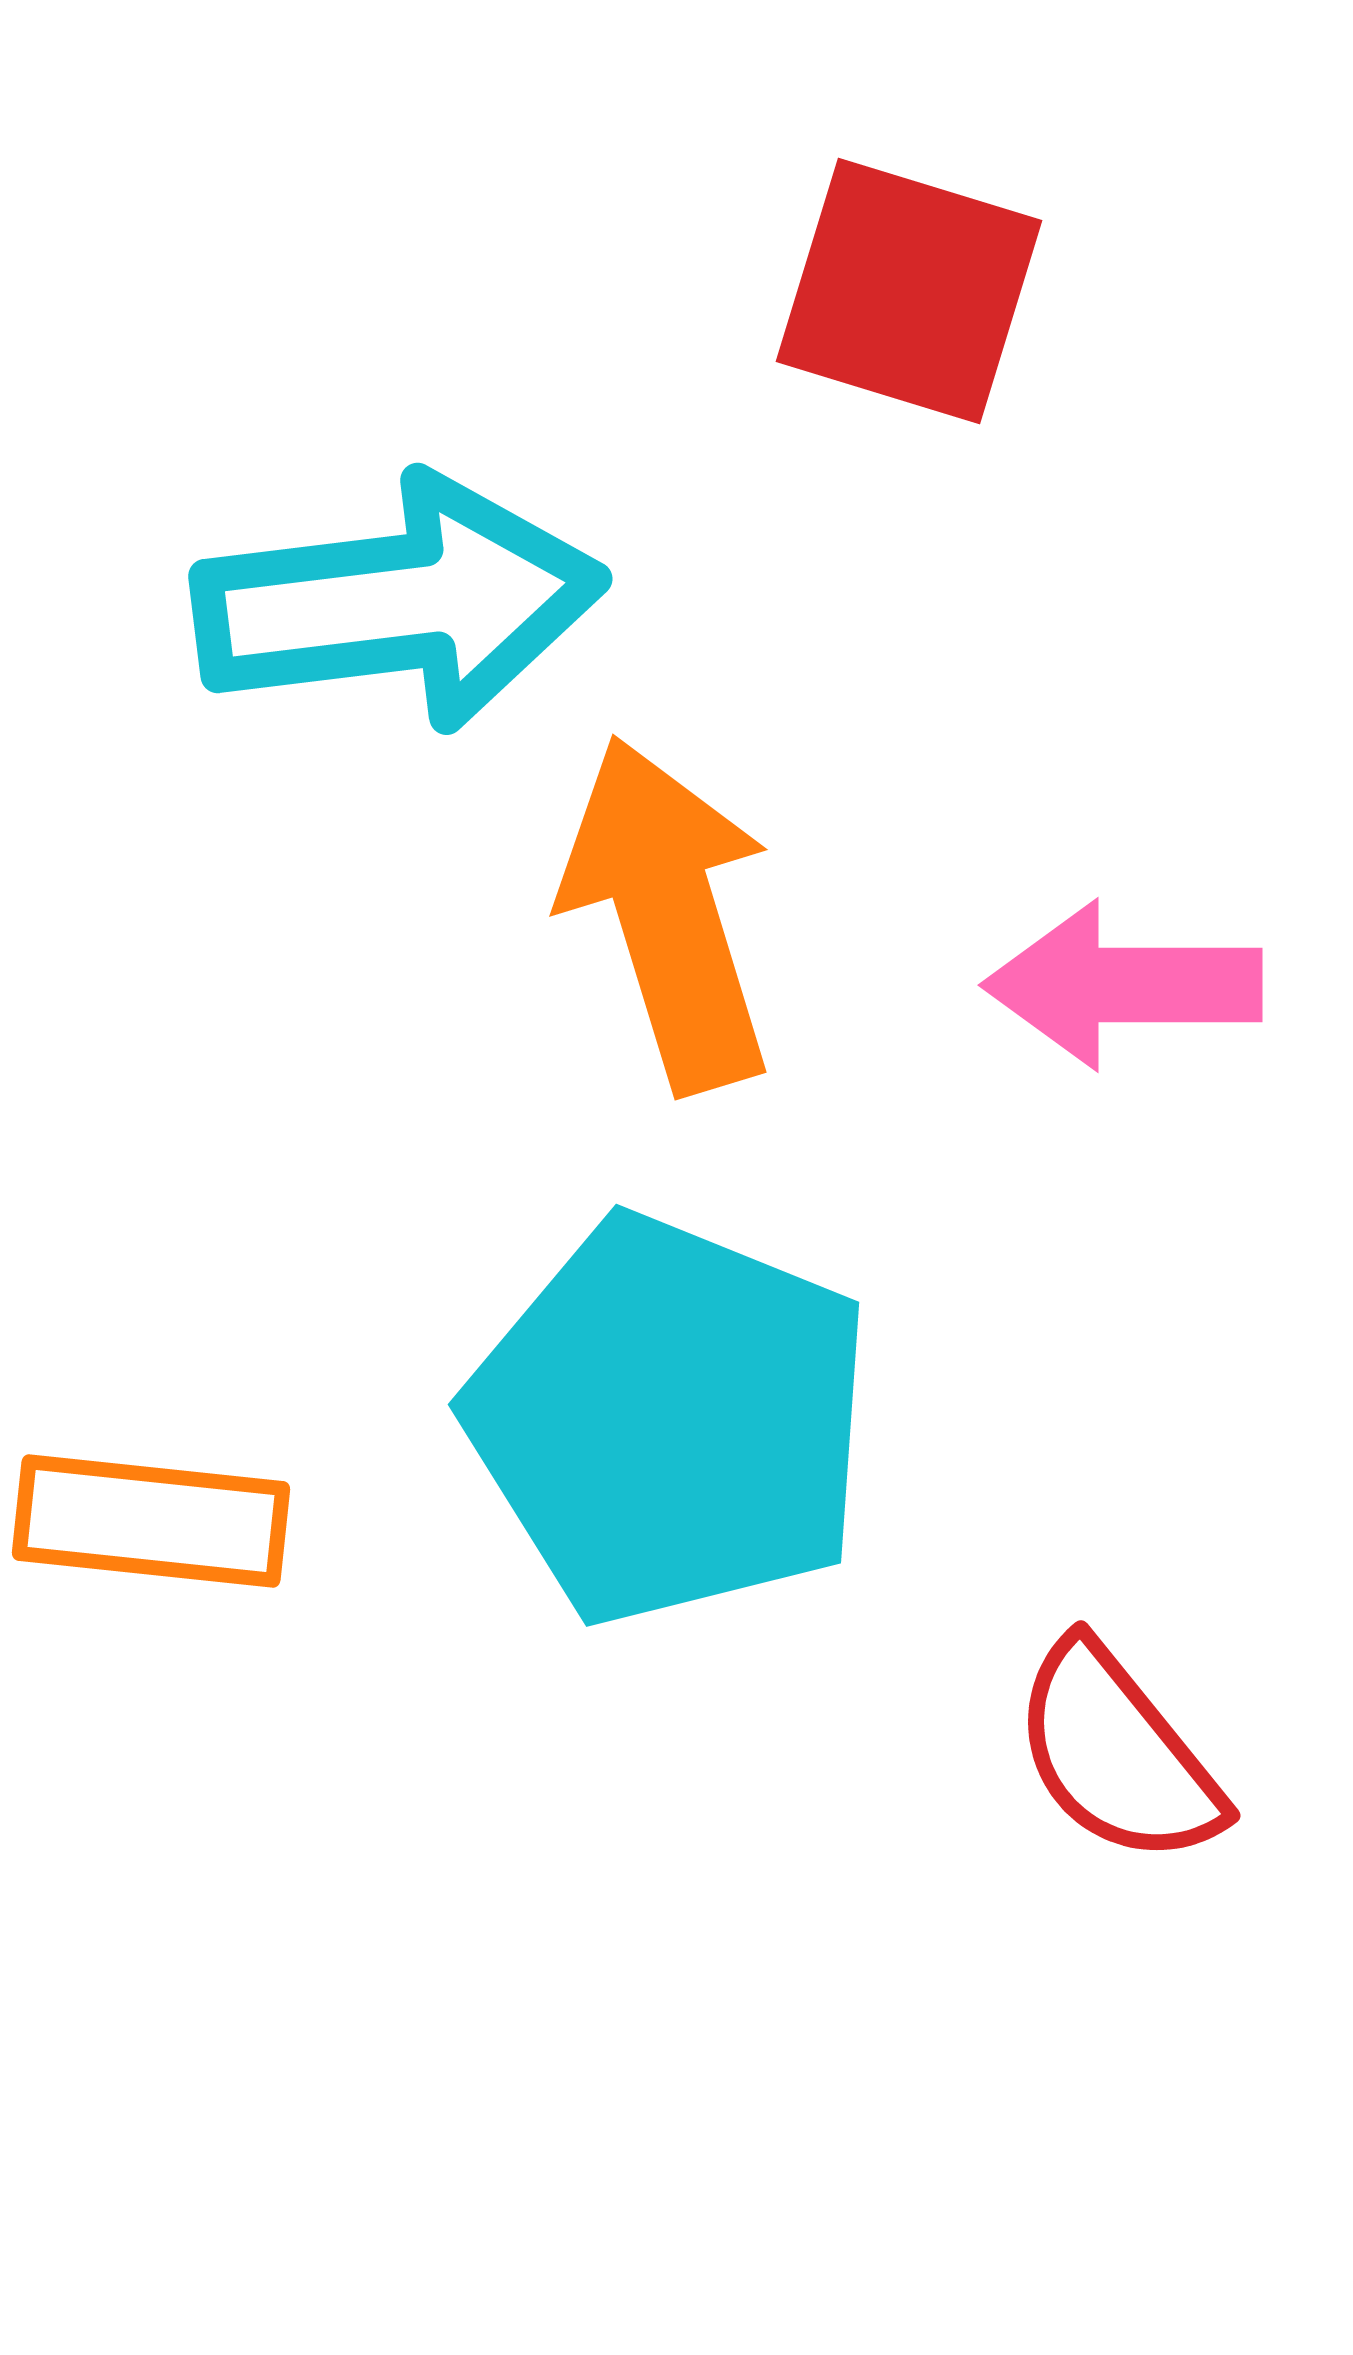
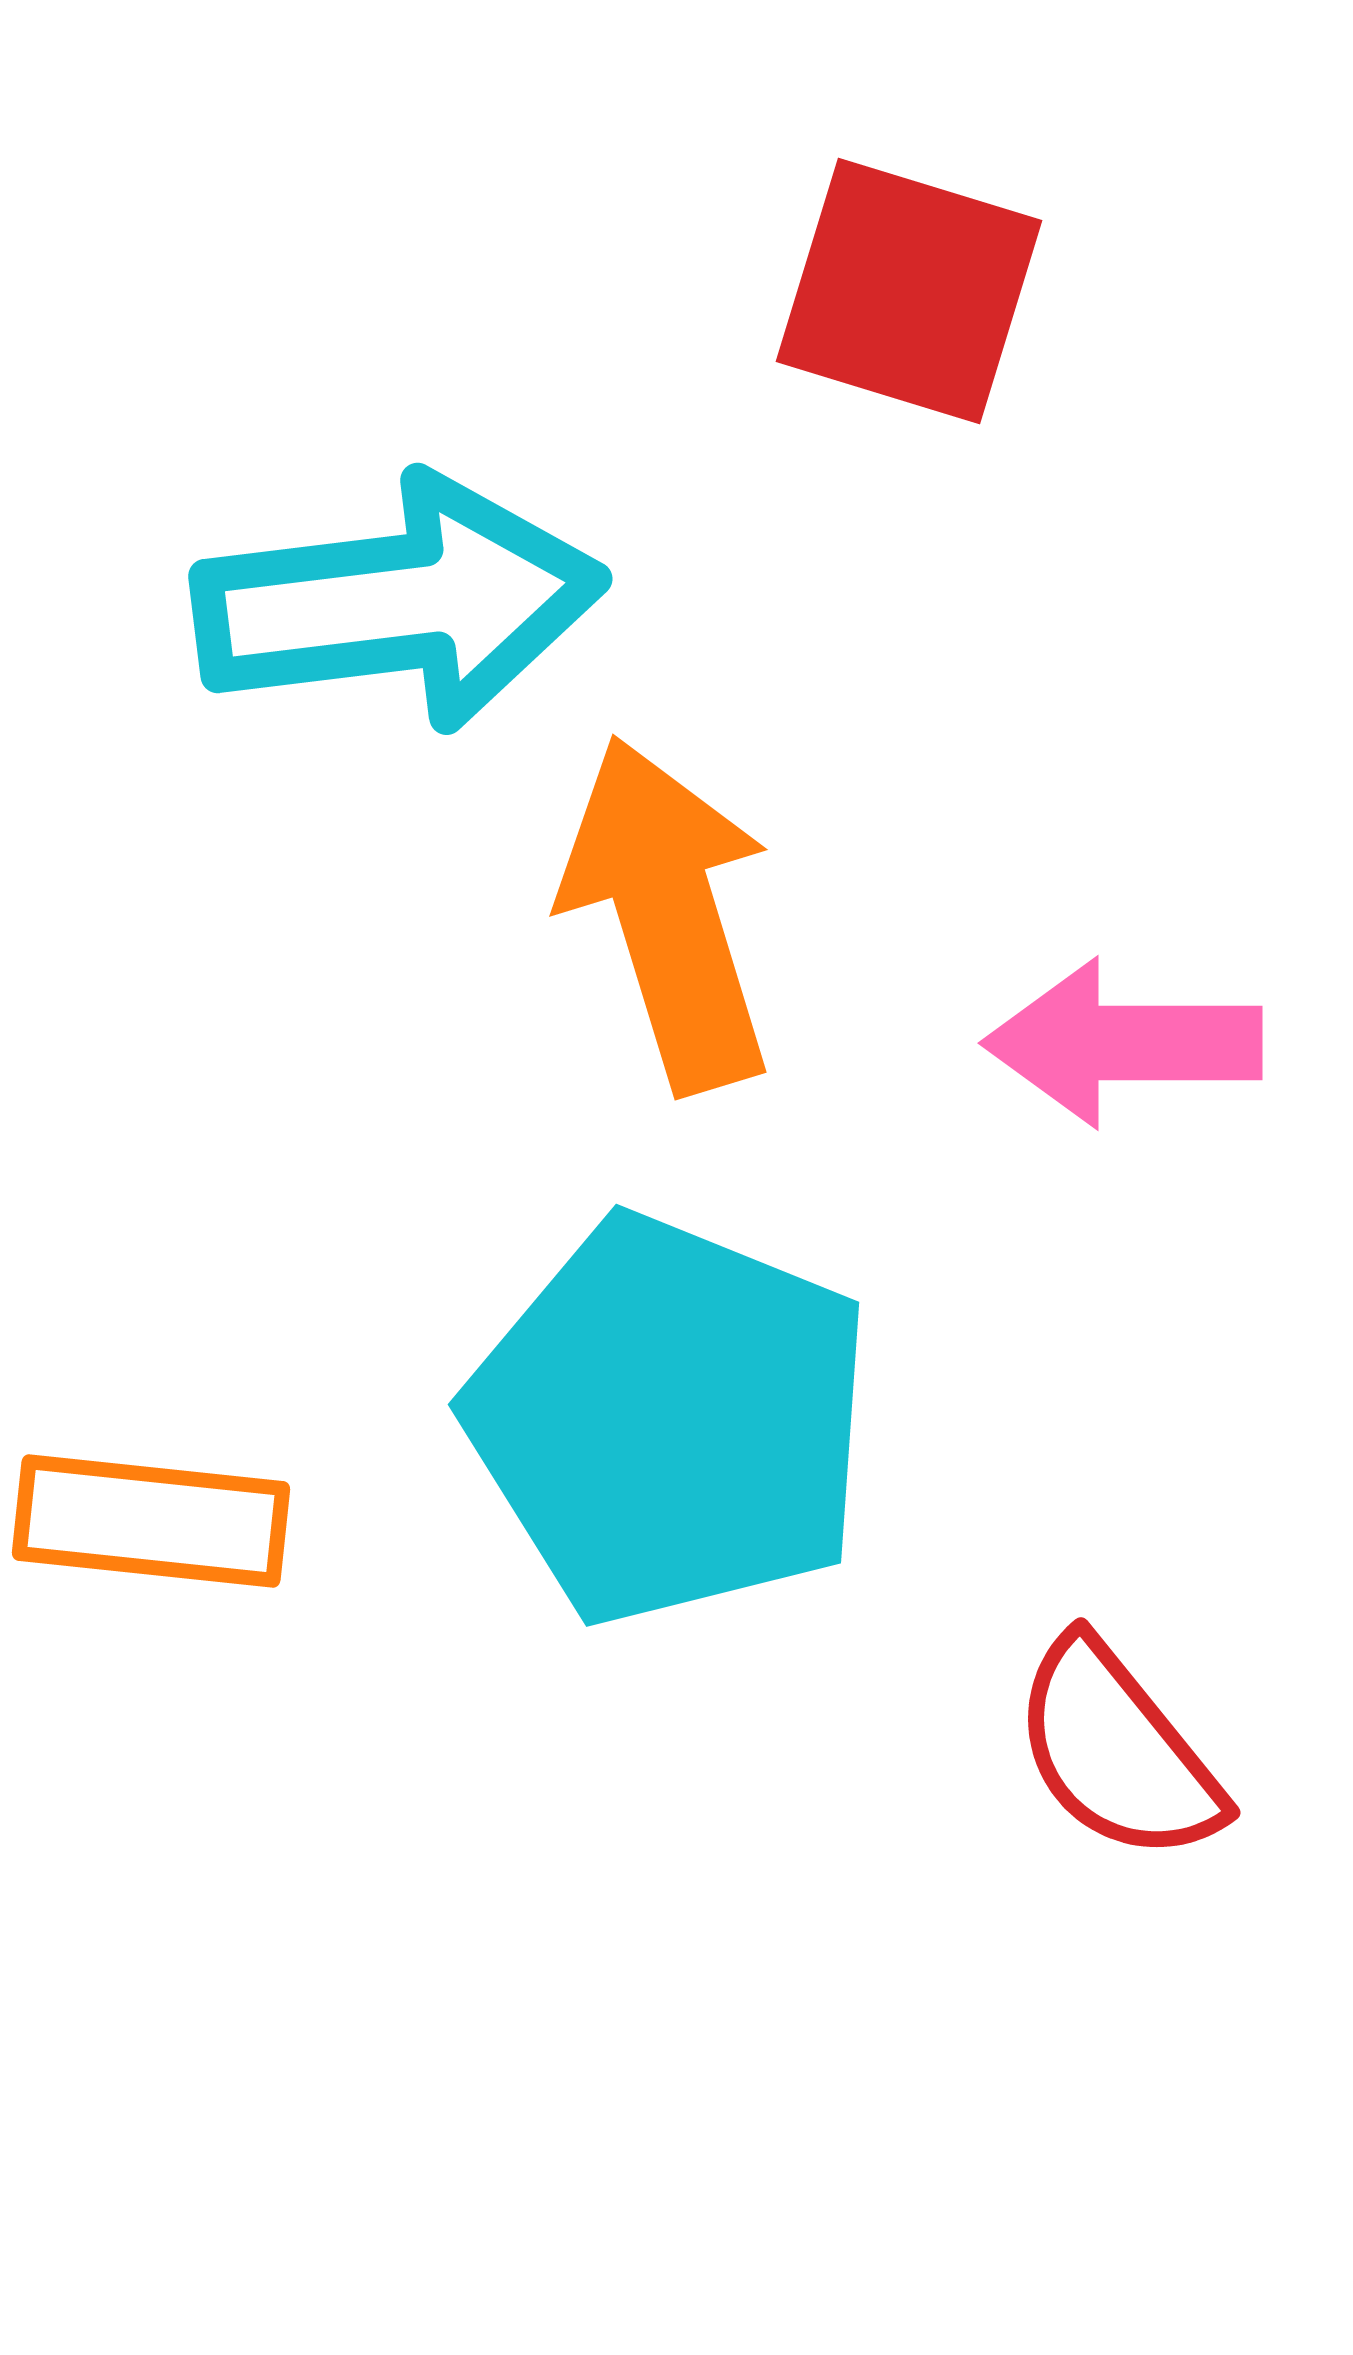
pink arrow: moved 58 px down
red semicircle: moved 3 px up
